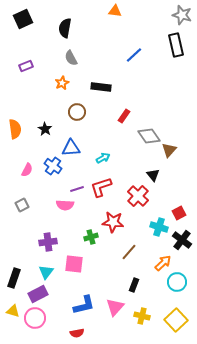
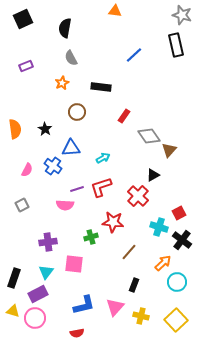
black triangle at (153, 175): rotated 40 degrees clockwise
yellow cross at (142, 316): moved 1 px left
